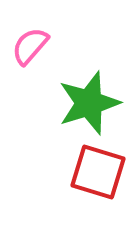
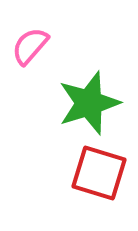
red square: moved 1 px right, 1 px down
